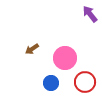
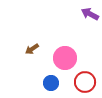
purple arrow: rotated 24 degrees counterclockwise
